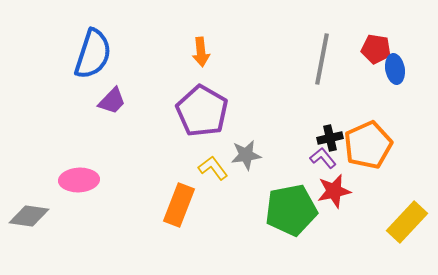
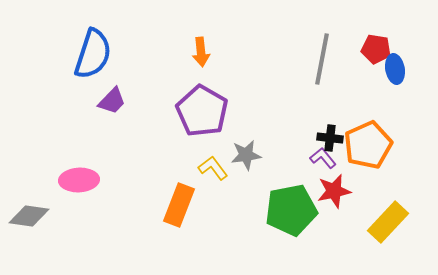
black cross: rotated 20 degrees clockwise
yellow rectangle: moved 19 px left
